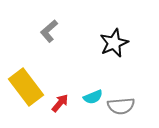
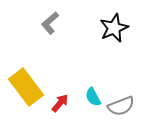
gray L-shape: moved 1 px right, 8 px up
black star: moved 15 px up
cyan semicircle: rotated 84 degrees clockwise
gray semicircle: rotated 16 degrees counterclockwise
